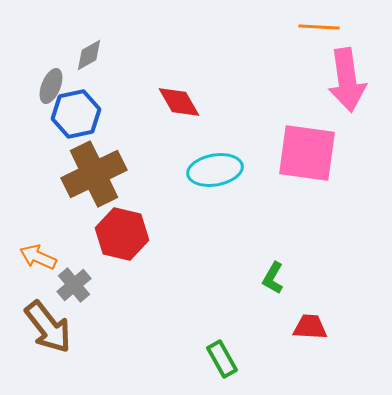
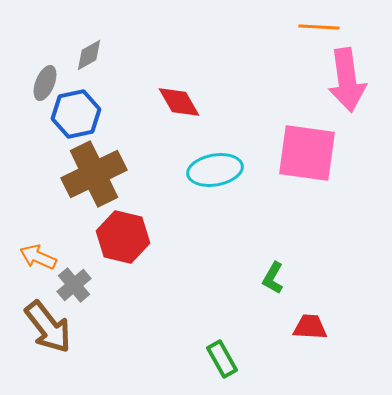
gray ellipse: moved 6 px left, 3 px up
red hexagon: moved 1 px right, 3 px down
